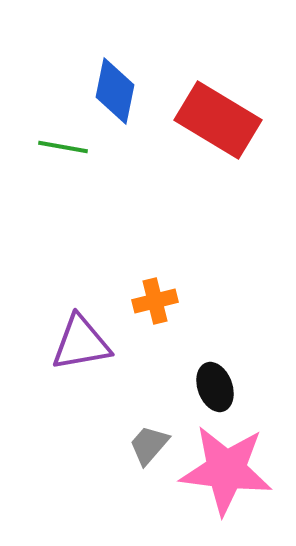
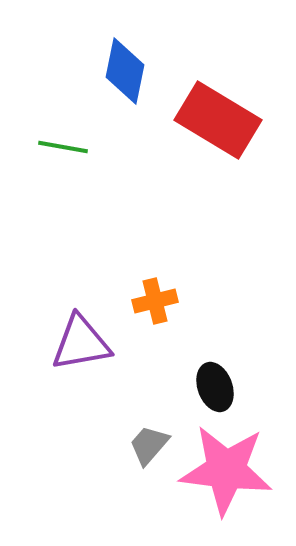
blue diamond: moved 10 px right, 20 px up
